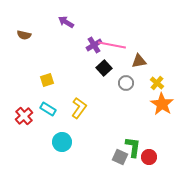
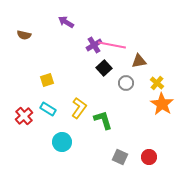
green L-shape: moved 30 px left, 27 px up; rotated 25 degrees counterclockwise
